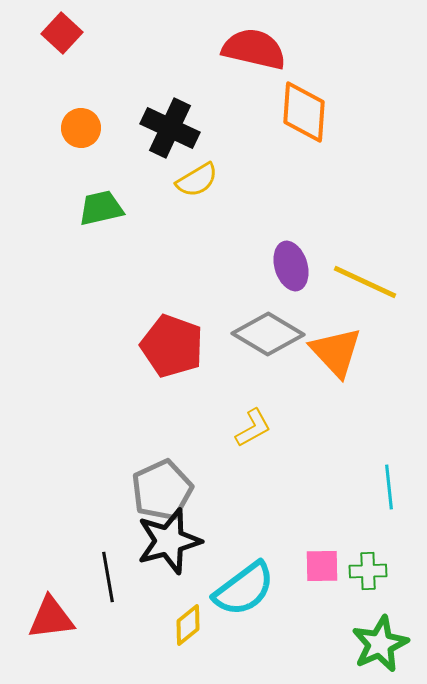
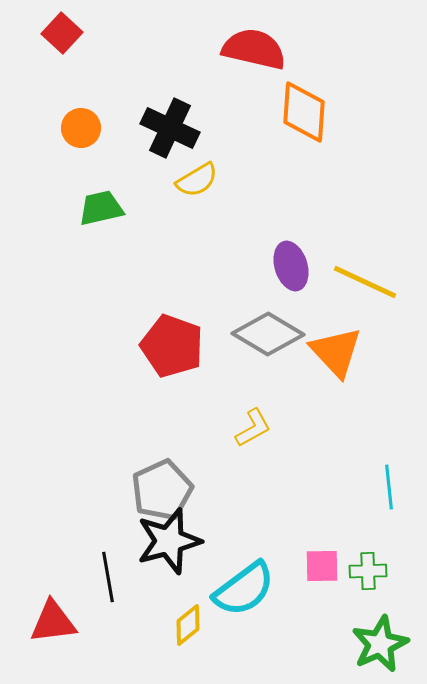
red triangle: moved 2 px right, 4 px down
